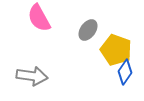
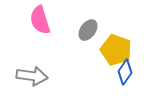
pink semicircle: moved 1 px right, 2 px down; rotated 12 degrees clockwise
